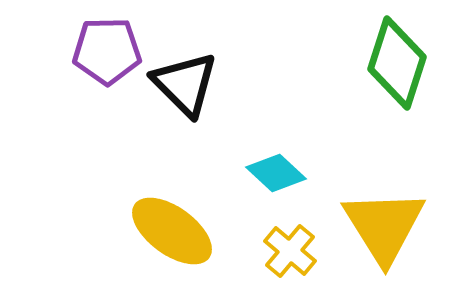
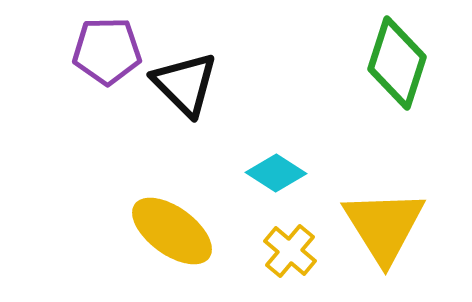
cyan diamond: rotated 10 degrees counterclockwise
